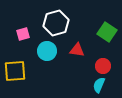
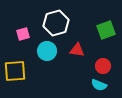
green square: moved 1 px left, 2 px up; rotated 36 degrees clockwise
cyan semicircle: rotated 91 degrees counterclockwise
